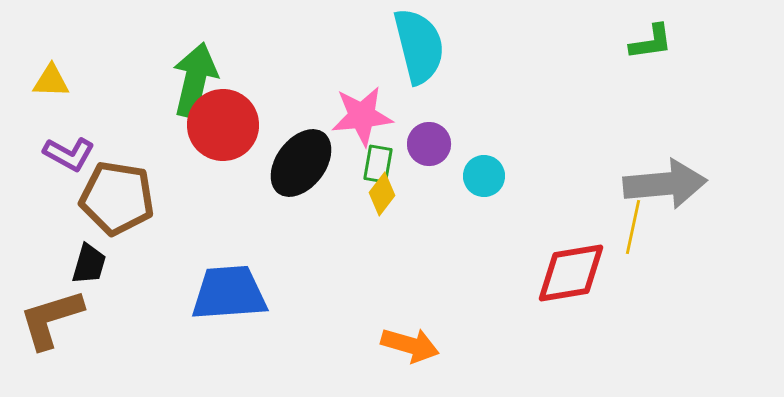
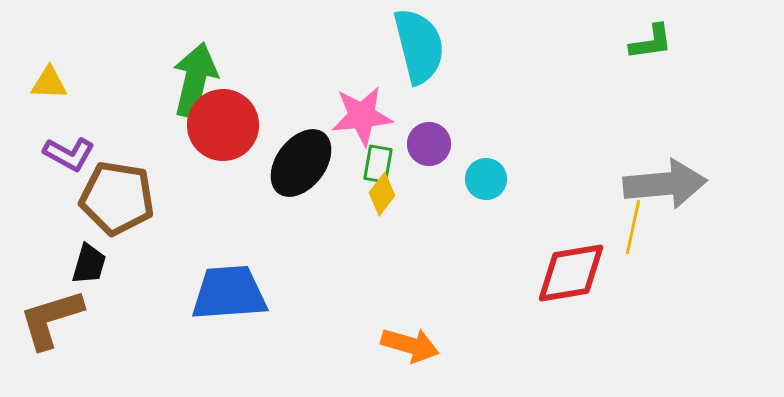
yellow triangle: moved 2 px left, 2 px down
cyan circle: moved 2 px right, 3 px down
